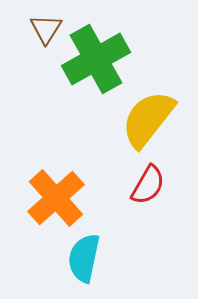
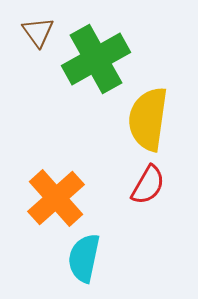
brown triangle: moved 8 px left, 3 px down; rotated 8 degrees counterclockwise
yellow semicircle: rotated 30 degrees counterclockwise
